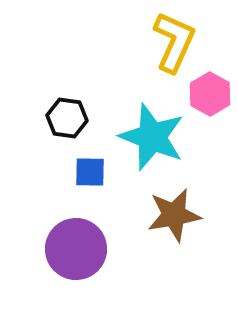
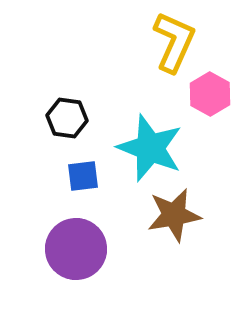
cyan star: moved 2 px left, 11 px down
blue square: moved 7 px left, 4 px down; rotated 8 degrees counterclockwise
